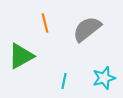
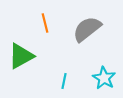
cyan star: rotated 25 degrees counterclockwise
